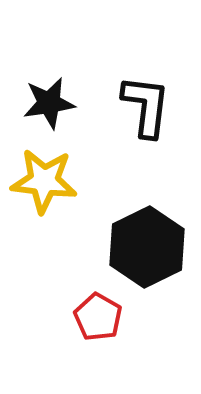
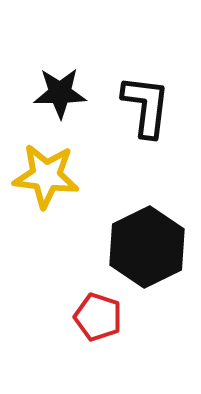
black star: moved 11 px right, 10 px up; rotated 8 degrees clockwise
yellow star: moved 2 px right, 5 px up
red pentagon: rotated 12 degrees counterclockwise
